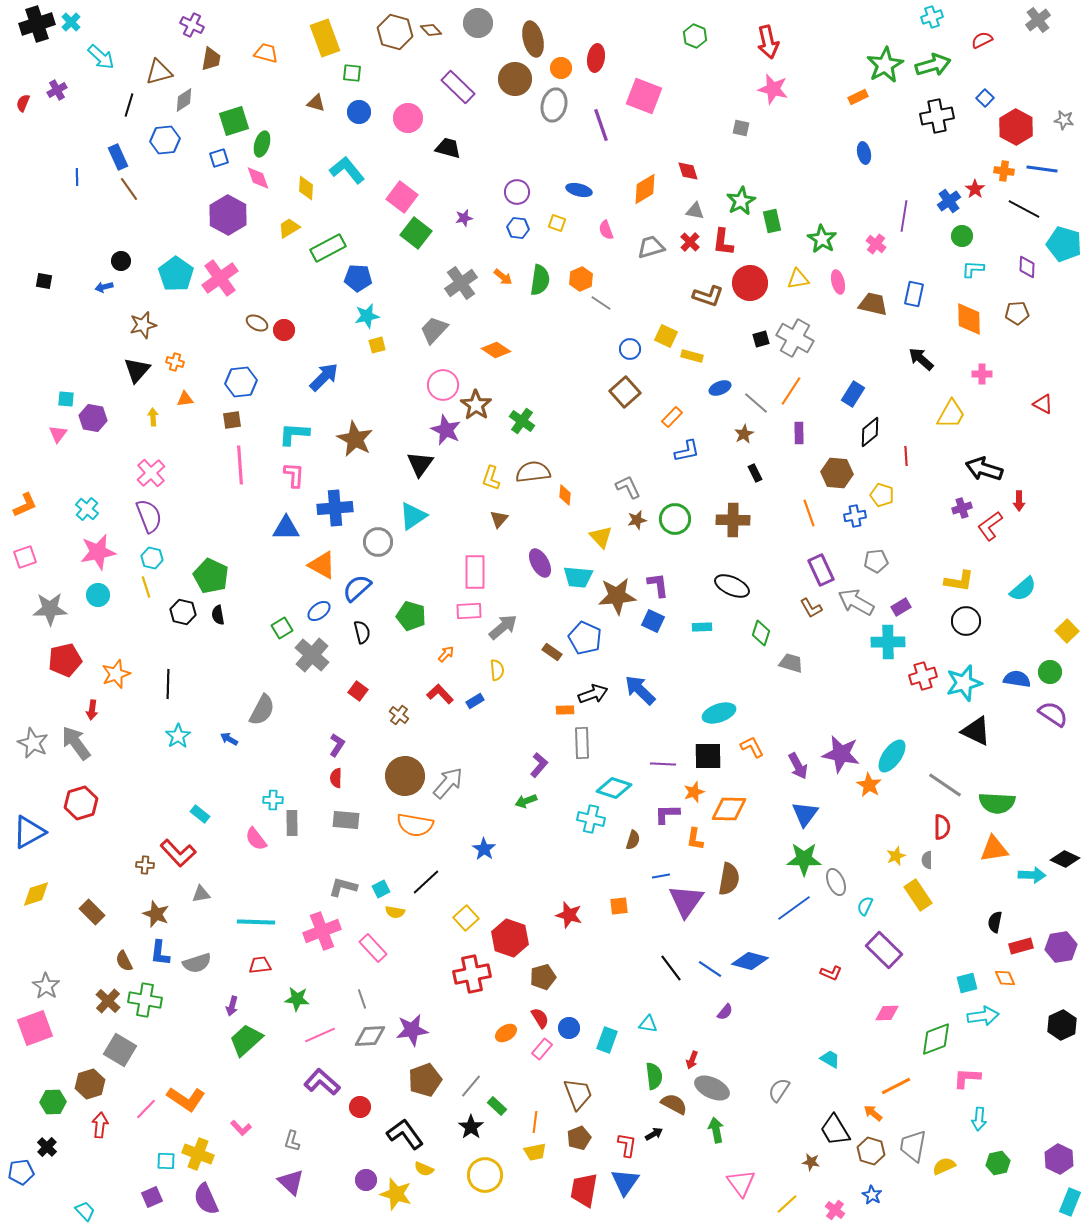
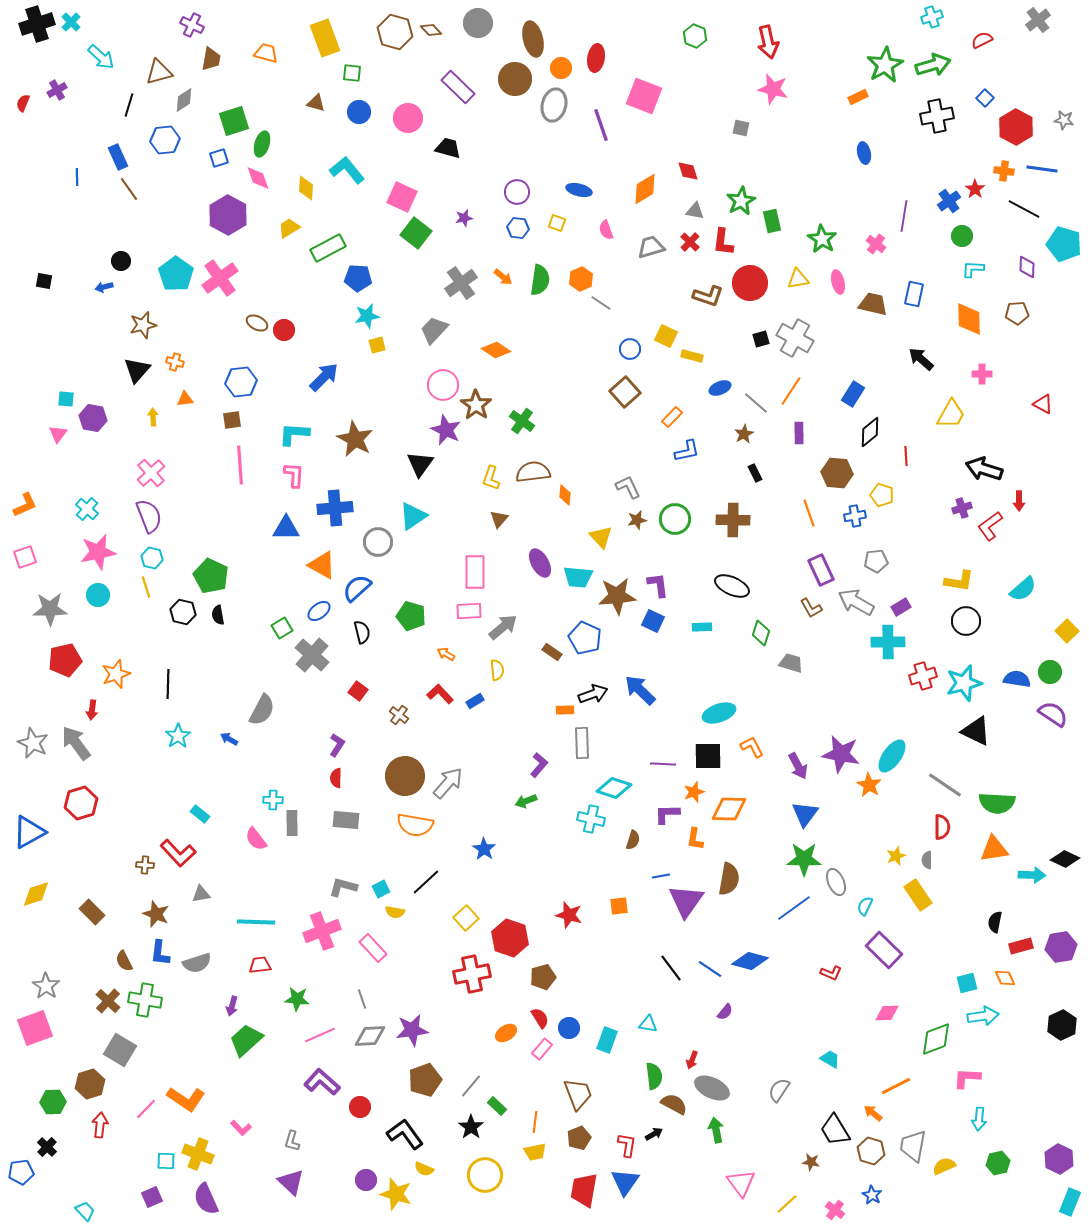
pink square at (402, 197): rotated 12 degrees counterclockwise
orange arrow at (446, 654): rotated 102 degrees counterclockwise
